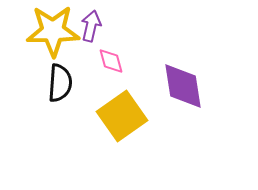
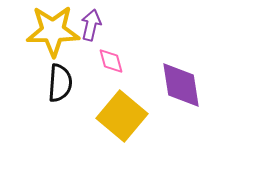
purple arrow: moved 1 px up
purple diamond: moved 2 px left, 1 px up
yellow square: rotated 15 degrees counterclockwise
